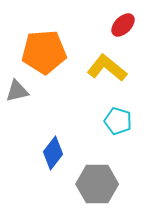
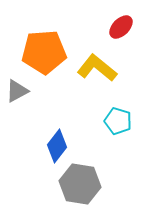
red ellipse: moved 2 px left, 2 px down
yellow L-shape: moved 10 px left
gray triangle: rotated 15 degrees counterclockwise
blue diamond: moved 4 px right, 7 px up
gray hexagon: moved 17 px left; rotated 9 degrees clockwise
